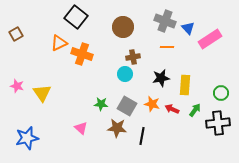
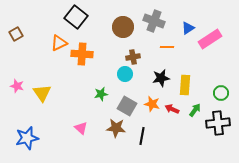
gray cross: moved 11 px left
blue triangle: rotated 40 degrees clockwise
orange cross: rotated 15 degrees counterclockwise
green star: moved 10 px up; rotated 16 degrees counterclockwise
brown star: moved 1 px left
